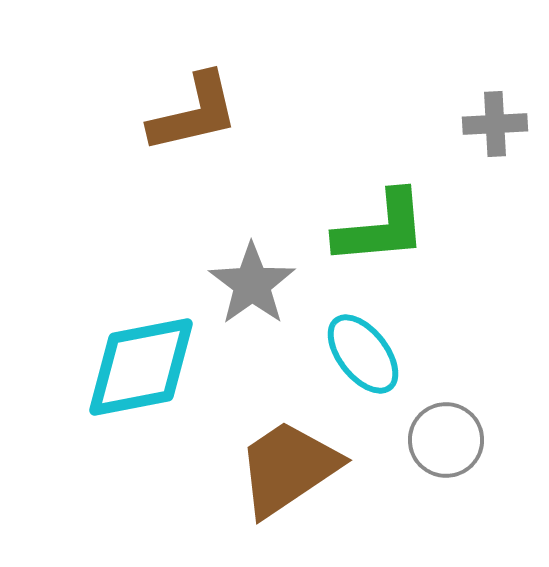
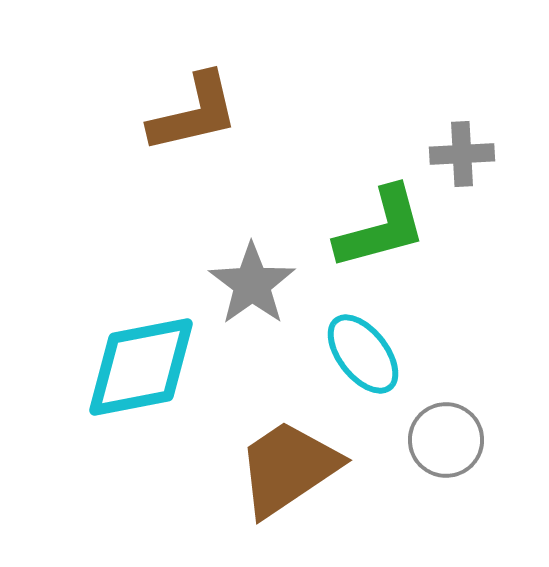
gray cross: moved 33 px left, 30 px down
green L-shape: rotated 10 degrees counterclockwise
